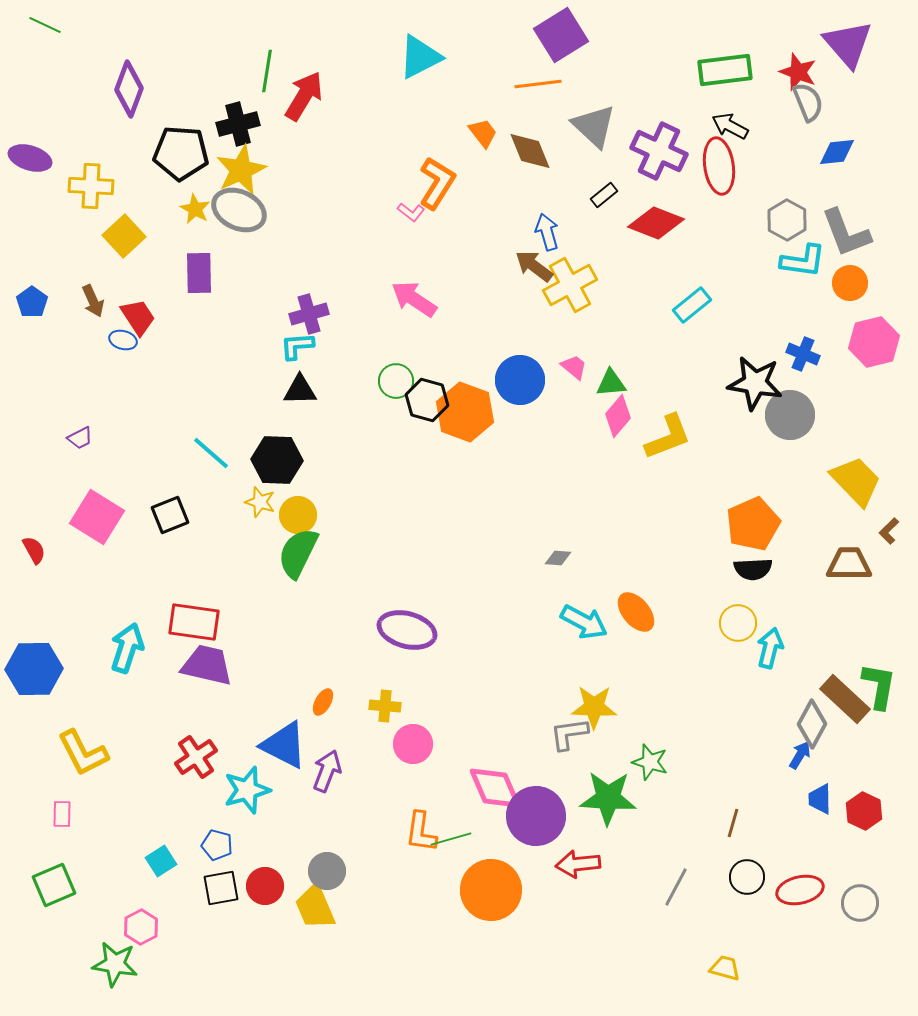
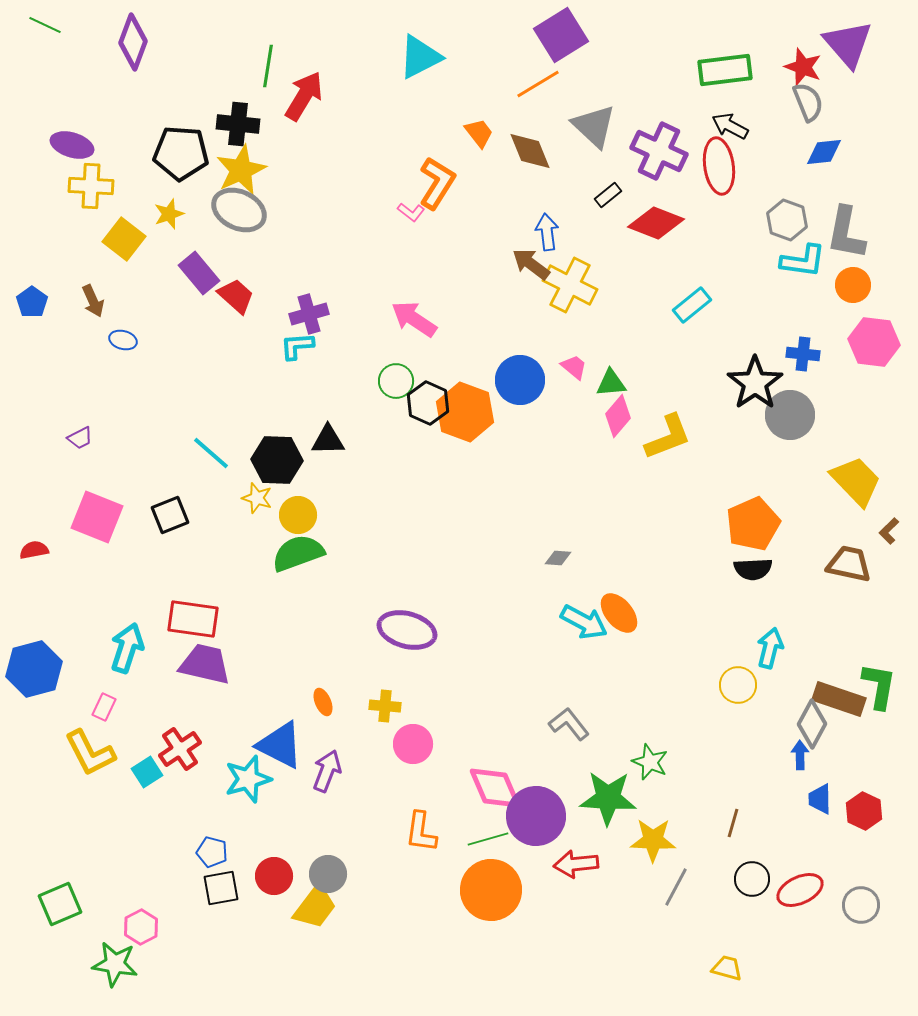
green line at (267, 71): moved 1 px right, 5 px up
red star at (798, 72): moved 5 px right, 5 px up
orange line at (538, 84): rotated 24 degrees counterclockwise
purple diamond at (129, 89): moved 4 px right, 47 px up
black cross at (238, 124): rotated 21 degrees clockwise
orange trapezoid at (483, 133): moved 4 px left
blue diamond at (837, 152): moved 13 px left
purple ellipse at (30, 158): moved 42 px right, 13 px up
black rectangle at (604, 195): moved 4 px right
yellow star at (195, 209): moved 26 px left, 5 px down; rotated 24 degrees clockwise
gray hexagon at (787, 220): rotated 9 degrees counterclockwise
blue arrow at (547, 232): rotated 9 degrees clockwise
gray L-shape at (846, 233): rotated 32 degrees clockwise
yellow square at (124, 236): moved 3 px down; rotated 9 degrees counterclockwise
brown arrow at (534, 266): moved 3 px left, 2 px up
purple rectangle at (199, 273): rotated 39 degrees counterclockwise
orange circle at (850, 283): moved 3 px right, 2 px down
yellow cross at (570, 285): rotated 34 degrees counterclockwise
pink arrow at (414, 299): moved 20 px down
red trapezoid at (138, 317): moved 98 px right, 21 px up; rotated 15 degrees counterclockwise
pink hexagon at (874, 342): rotated 21 degrees clockwise
blue cross at (803, 354): rotated 16 degrees counterclockwise
black star at (755, 383): rotated 28 degrees clockwise
black triangle at (300, 390): moved 28 px right, 50 px down
black hexagon at (427, 400): moved 1 px right, 3 px down; rotated 9 degrees clockwise
yellow star at (260, 502): moved 3 px left, 4 px up
pink square at (97, 517): rotated 10 degrees counterclockwise
red semicircle at (34, 550): rotated 72 degrees counterclockwise
green semicircle at (298, 553): rotated 44 degrees clockwise
brown trapezoid at (849, 564): rotated 12 degrees clockwise
orange ellipse at (636, 612): moved 17 px left, 1 px down
red rectangle at (194, 622): moved 1 px left, 3 px up
yellow circle at (738, 623): moved 62 px down
purple trapezoid at (207, 665): moved 2 px left, 1 px up
blue hexagon at (34, 669): rotated 14 degrees counterclockwise
brown rectangle at (845, 699): moved 6 px left; rotated 24 degrees counterclockwise
orange ellipse at (323, 702): rotated 52 degrees counterclockwise
yellow star at (594, 707): moved 59 px right, 133 px down
gray L-shape at (569, 734): moved 10 px up; rotated 60 degrees clockwise
blue triangle at (284, 745): moved 4 px left
yellow L-shape at (83, 753): moved 7 px right
blue arrow at (800, 755): rotated 32 degrees counterclockwise
red cross at (196, 757): moved 16 px left, 8 px up
green star at (650, 762): rotated 6 degrees clockwise
cyan star at (247, 790): moved 1 px right, 11 px up
pink rectangle at (62, 814): moved 42 px right, 107 px up; rotated 24 degrees clockwise
green line at (451, 839): moved 37 px right
blue pentagon at (217, 845): moved 5 px left, 7 px down
cyan square at (161, 861): moved 14 px left, 89 px up
red arrow at (578, 864): moved 2 px left
gray circle at (327, 871): moved 1 px right, 3 px down
black circle at (747, 877): moved 5 px right, 2 px down
green square at (54, 885): moved 6 px right, 19 px down
red circle at (265, 886): moved 9 px right, 10 px up
red ellipse at (800, 890): rotated 12 degrees counterclockwise
gray circle at (860, 903): moved 1 px right, 2 px down
yellow trapezoid at (315, 907): rotated 120 degrees counterclockwise
yellow trapezoid at (725, 968): moved 2 px right
